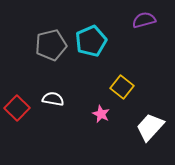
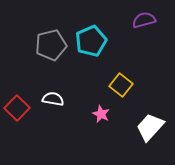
yellow square: moved 1 px left, 2 px up
